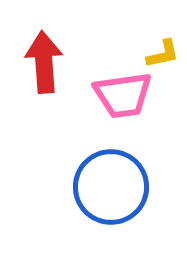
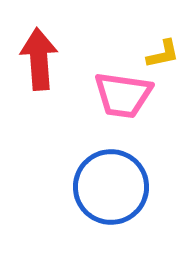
red arrow: moved 5 px left, 3 px up
pink trapezoid: rotated 16 degrees clockwise
